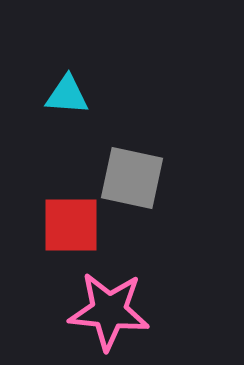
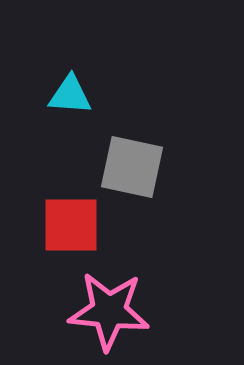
cyan triangle: moved 3 px right
gray square: moved 11 px up
